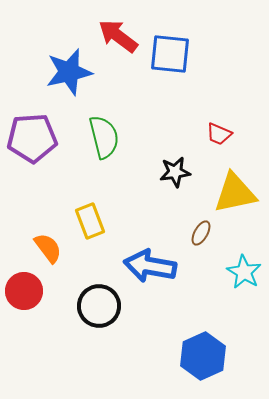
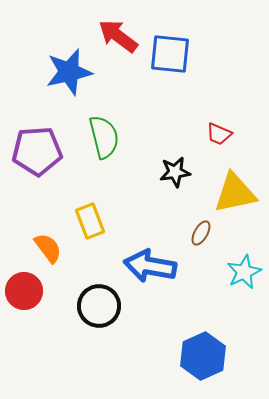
purple pentagon: moved 5 px right, 13 px down
cyan star: rotated 16 degrees clockwise
